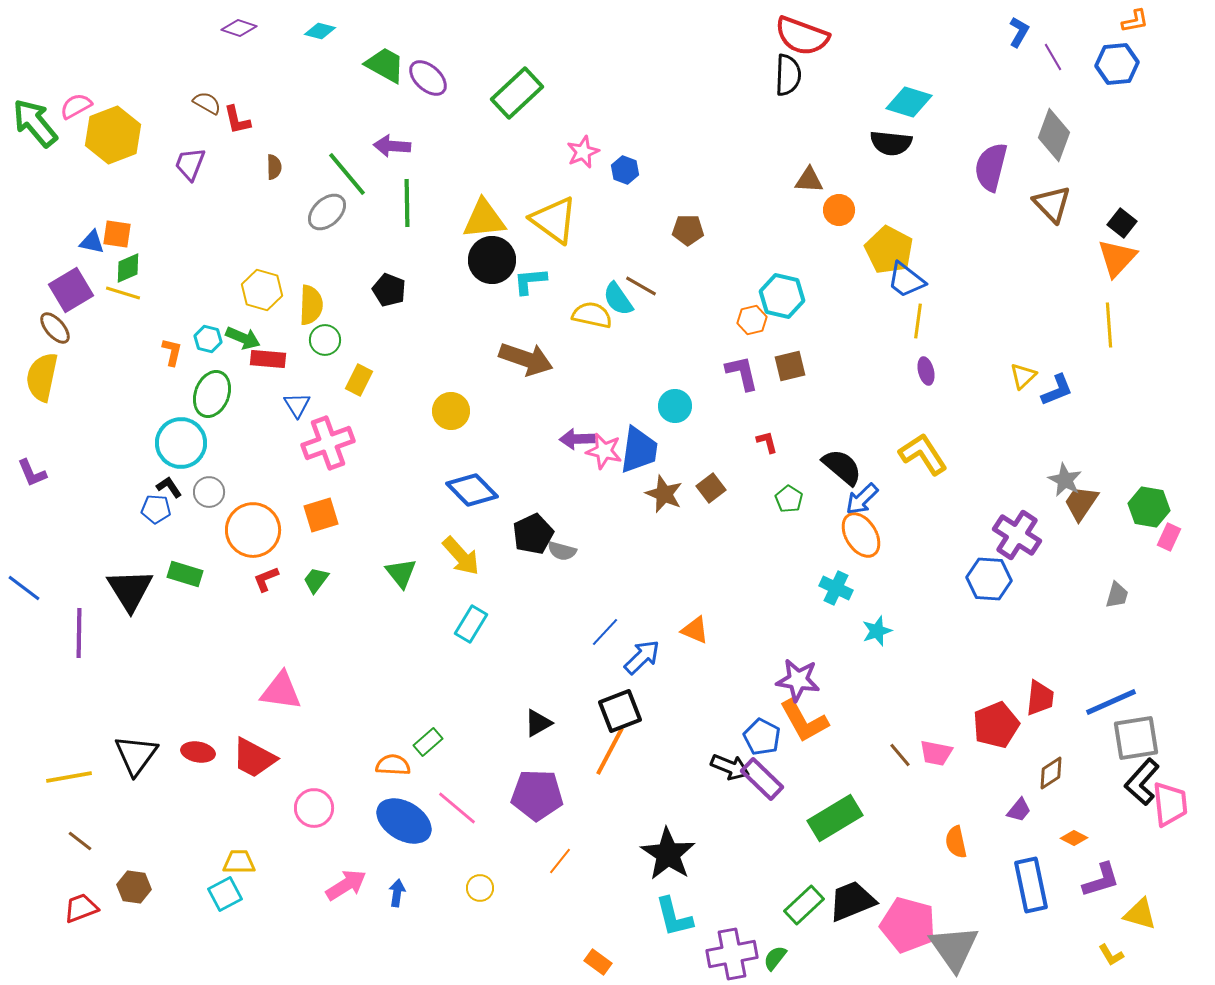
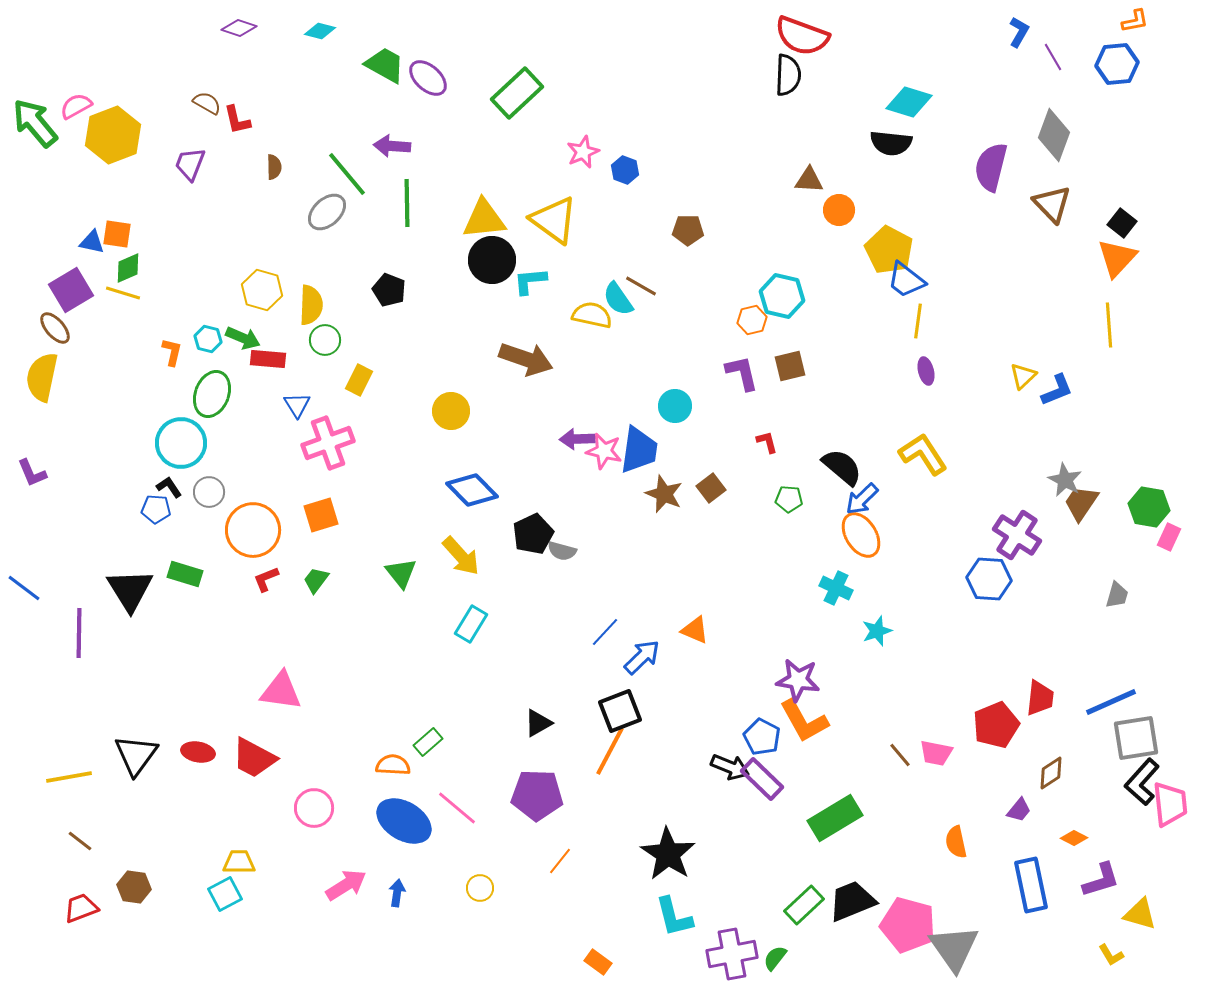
green pentagon at (789, 499): rotated 28 degrees counterclockwise
